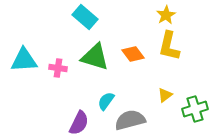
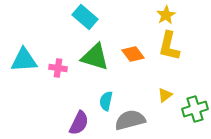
cyan semicircle: rotated 24 degrees counterclockwise
